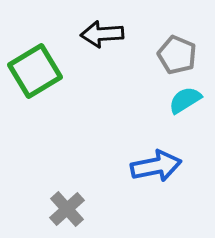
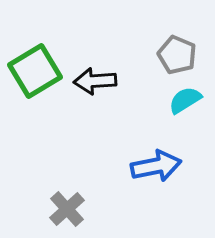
black arrow: moved 7 px left, 47 px down
